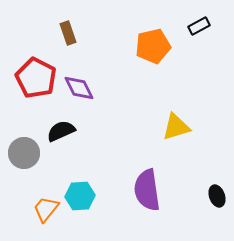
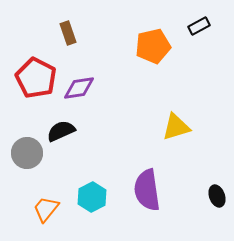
purple diamond: rotated 72 degrees counterclockwise
gray circle: moved 3 px right
cyan hexagon: moved 12 px right, 1 px down; rotated 24 degrees counterclockwise
